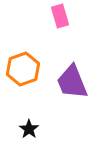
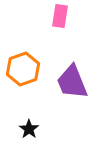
pink rectangle: rotated 25 degrees clockwise
